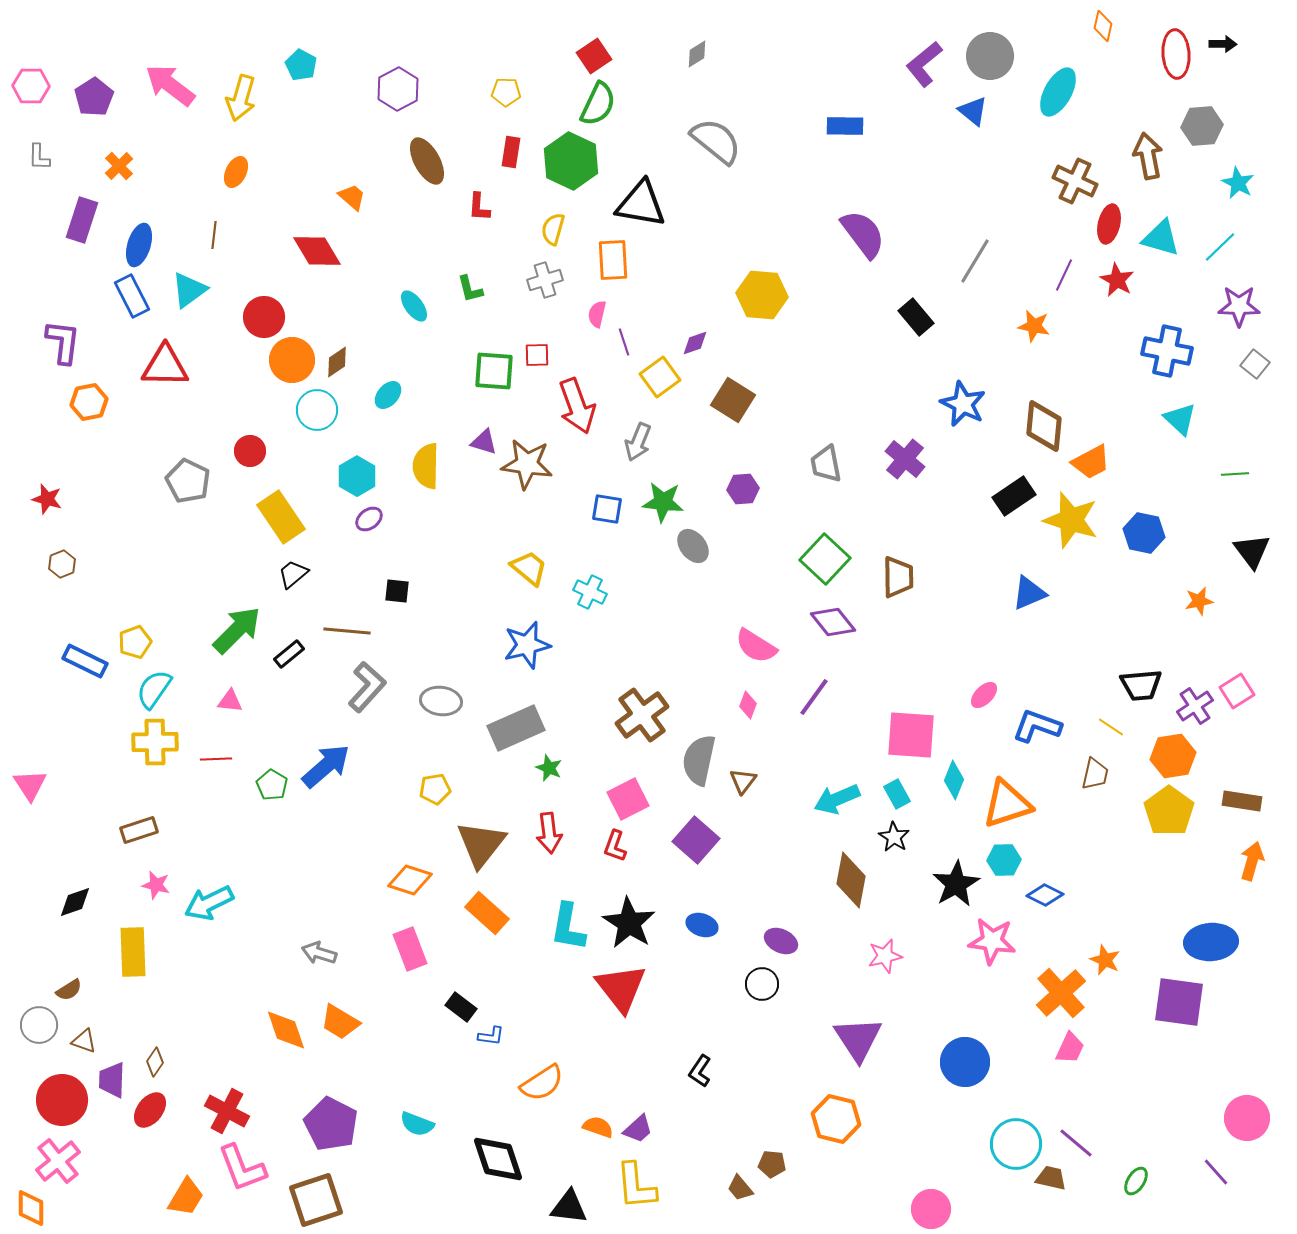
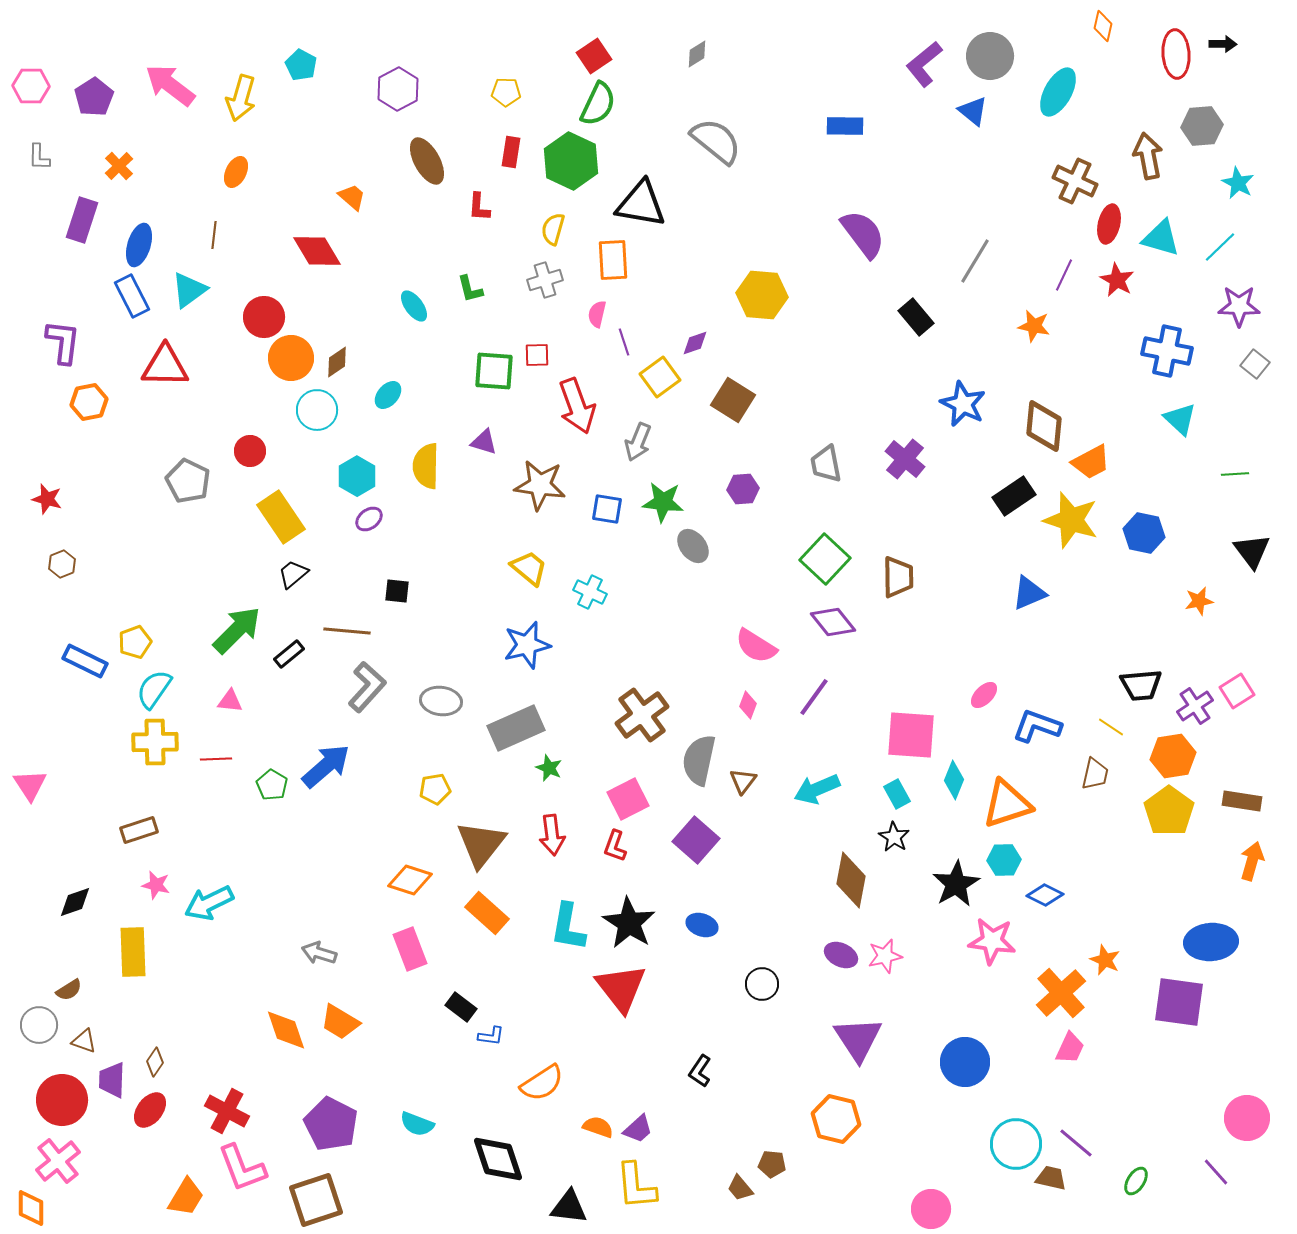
orange circle at (292, 360): moved 1 px left, 2 px up
brown star at (527, 464): moved 13 px right, 21 px down
cyan arrow at (837, 799): moved 20 px left, 10 px up
red arrow at (549, 833): moved 3 px right, 2 px down
purple ellipse at (781, 941): moved 60 px right, 14 px down
